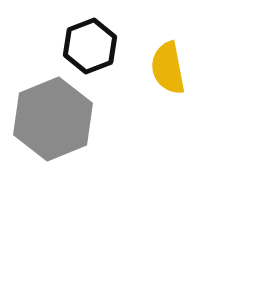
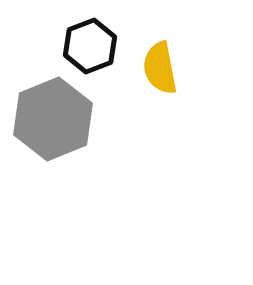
yellow semicircle: moved 8 px left
